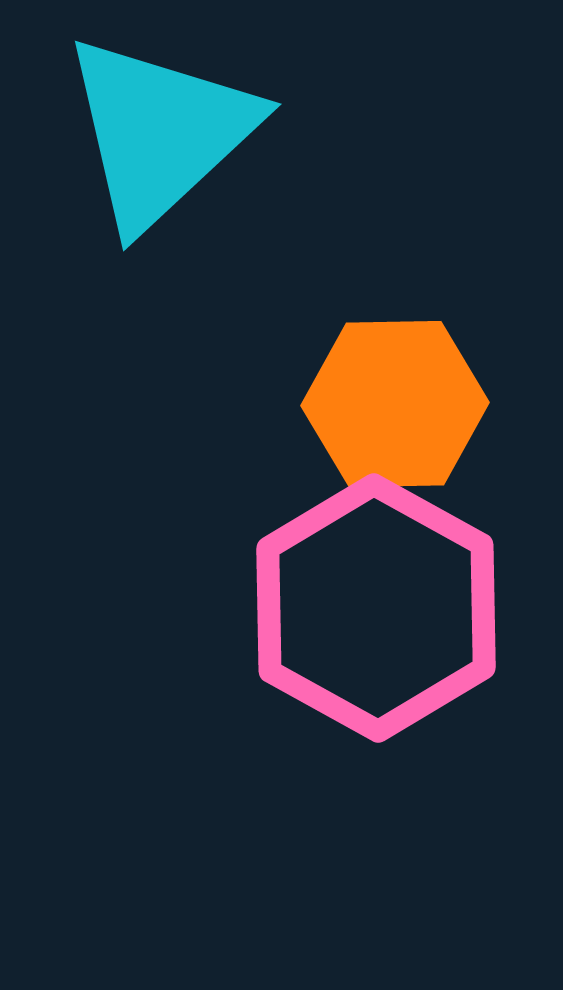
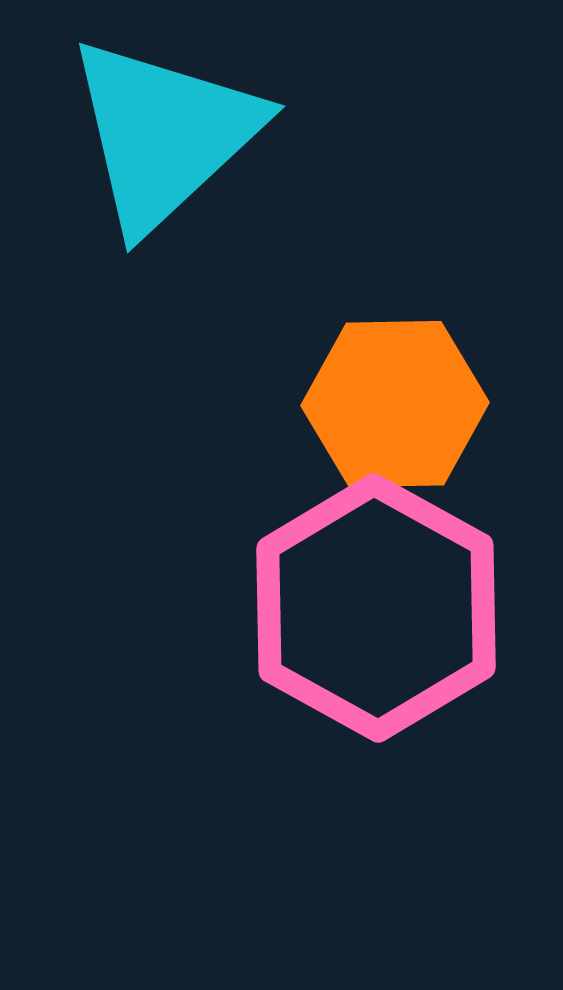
cyan triangle: moved 4 px right, 2 px down
